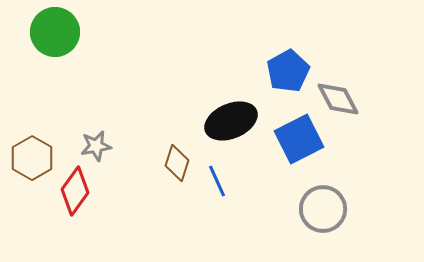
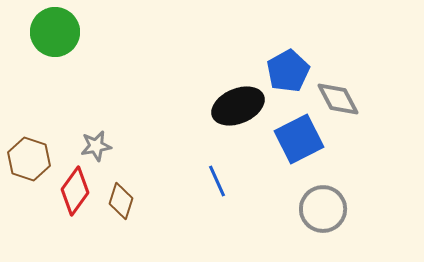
black ellipse: moved 7 px right, 15 px up
brown hexagon: moved 3 px left, 1 px down; rotated 12 degrees counterclockwise
brown diamond: moved 56 px left, 38 px down
